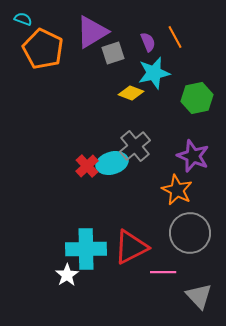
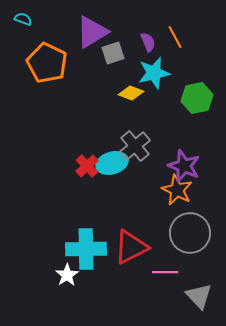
orange pentagon: moved 4 px right, 14 px down
purple star: moved 9 px left, 10 px down
pink line: moved 2 px right
